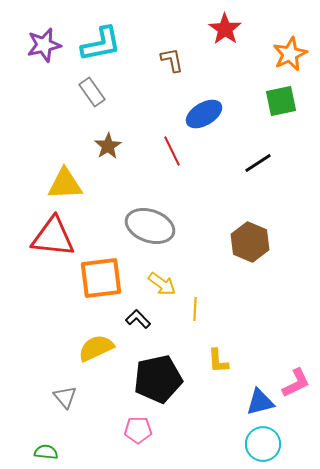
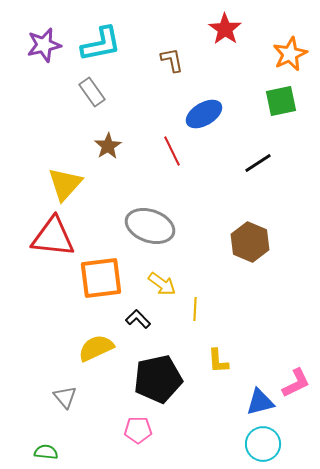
yellow triangle: rotated 45 degrees counterclockwise
